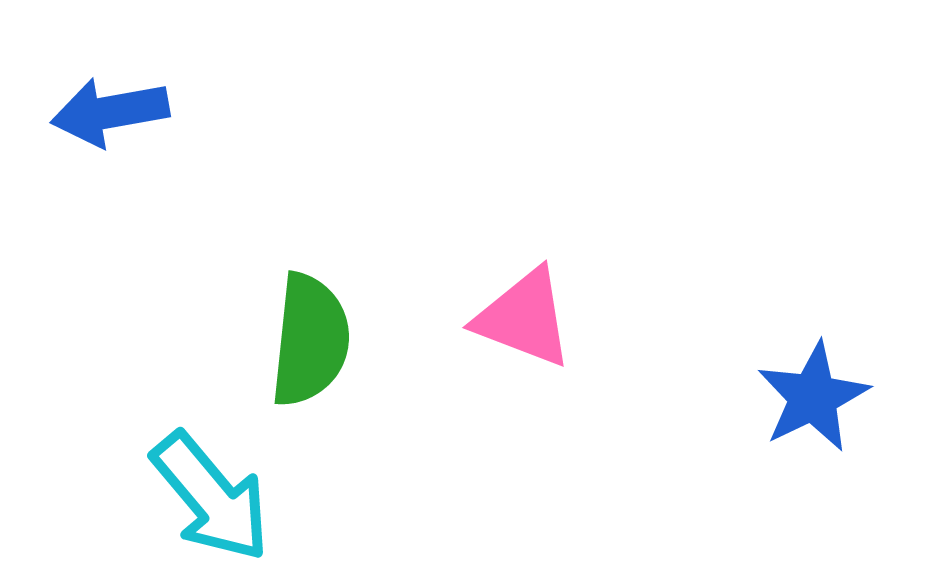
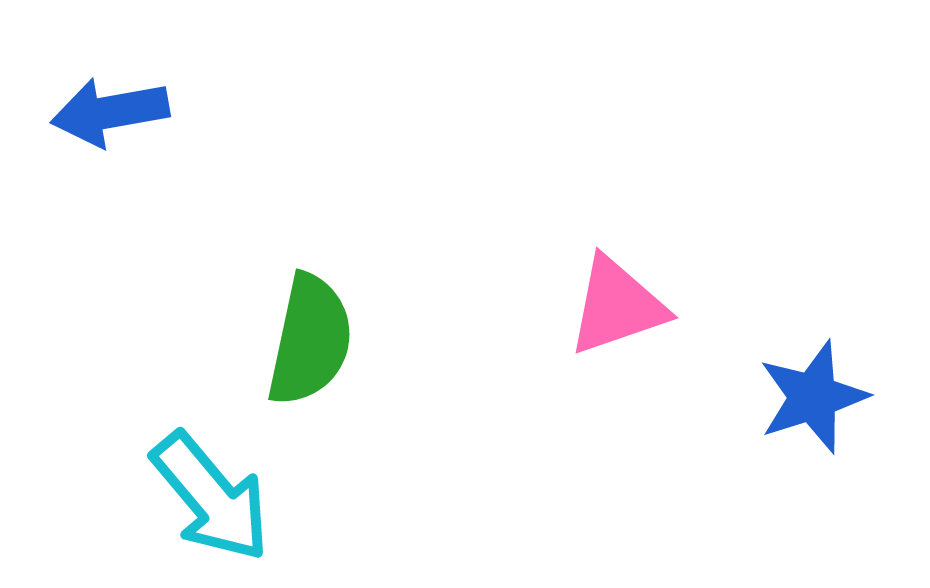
pink triangle: moved 93 px right, 12 px up; rotated 40 degrees counterclockwise
green semicircle: rotated 6 degrees clockwise
blue star: rotated 8 degrees clockwise
